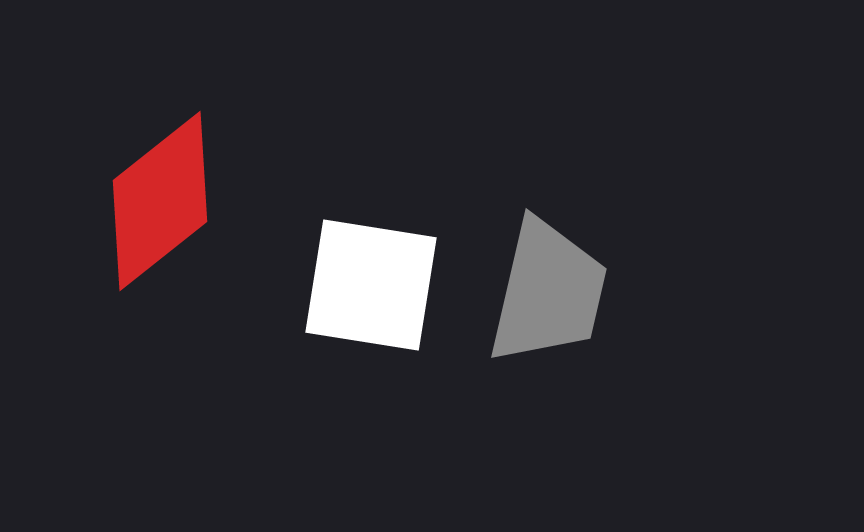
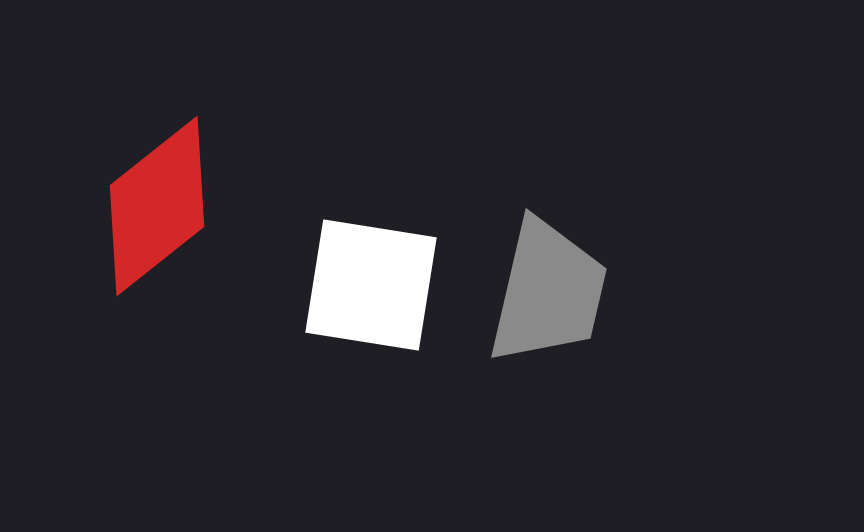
red diamond: moved 3 px left, 5 px down
